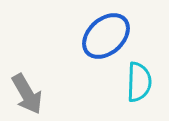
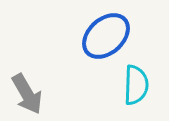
cyan semicircle: moved 3 px left, 3 px down
